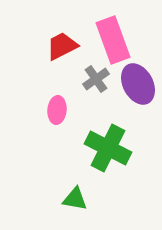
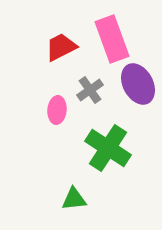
pink rectangle: moved 1 px left, 1 px up
red trapezoid: moved 1 px left, 1 px down
gray cross: moved 6 px left, 11 px down
green cross: rotated 6 degrees clockwise
green triangle: moved 1 px left; rotated 16 degrees counterclockwise
